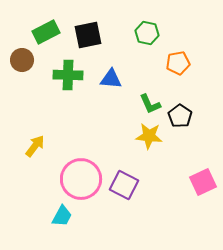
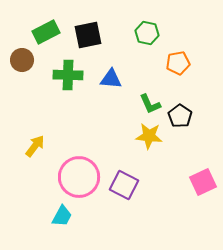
pink circle: moved 2 px left, 2 px up
